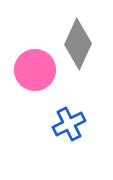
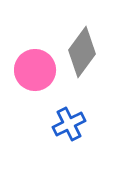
gray diamond: moved 4 px right, 8 px down; rotated 12 degrees clockwise
